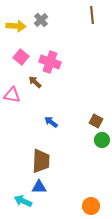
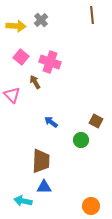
brown arrow: rotated 16 degrees clockwise
pink triangle: rotated 36 degrees clockwise
green circle: moved 21 px left
blue triangle: moved 5 px right
cyan arrow: rotated 12 degrees counterclockwise
